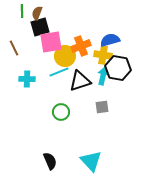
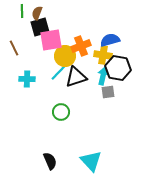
pink square: moved 2 px up
cyan line: rotated 24 degrees counterclockwise
black triangle: moved 4 px left, 4 px up
gray square: moved 6 px right, 15 px up
